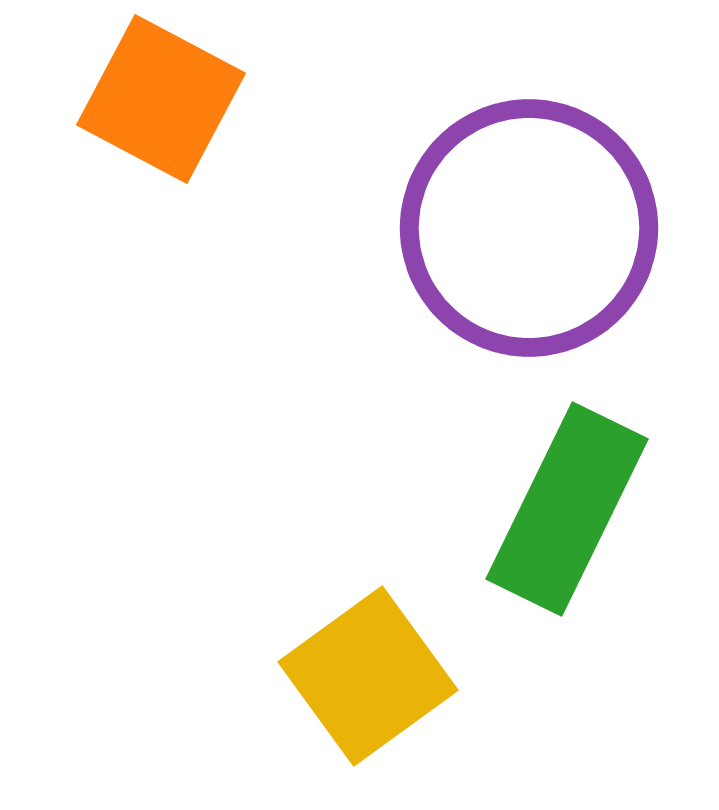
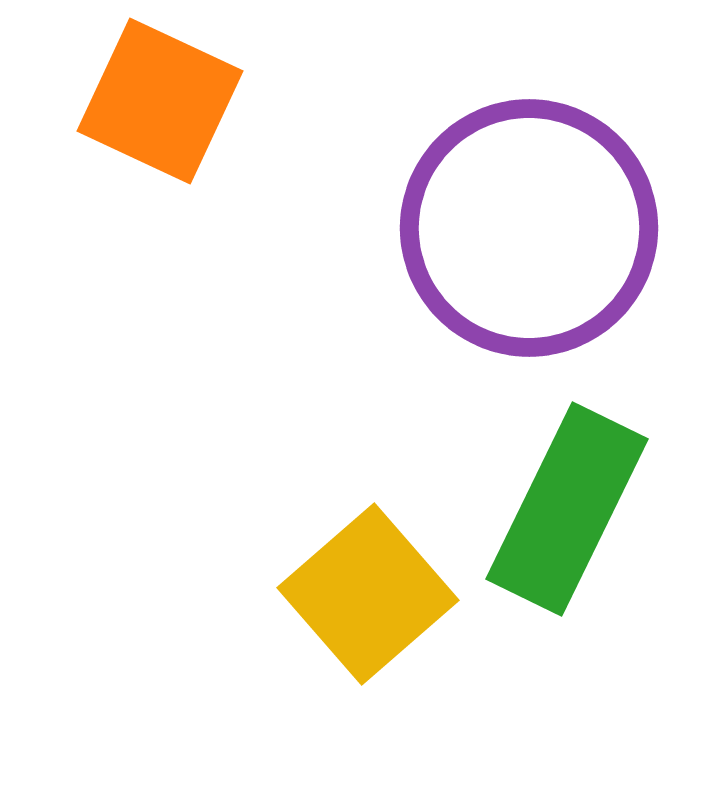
orange square: moved 1 px left, 2 px down; rotated 3 degrees counterclockwise
yellow square: moved 82 px up; rotated 5 degrees counterclockwise
